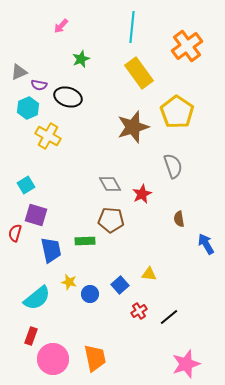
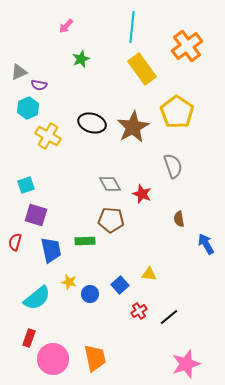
pink arrow: moved 5 px right
yellow rectangle: moved 3 px right, 4 px up
black ellipse: moved 24 px right, 26 px down
brown star: rotated 12 degrees counterclockwise
cyan square: rotated 12 degrees clockwise
red star: rotated 24 degrees counterclockwise
red semicircle: moved 9 px down
red rectangle: moved 2 px left, 2 px down
